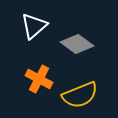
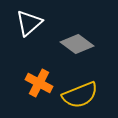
white triangle: moved 5 px left, 3 px up
orange cross: moved 4 px down
